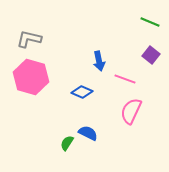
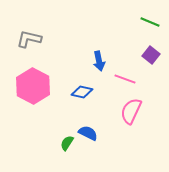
pink hexagon: moved 2 px right, 9 px down; rotated 12 degrees clockwise
blue diamond: rotated 10 degrees counterclockwise
